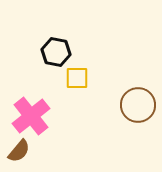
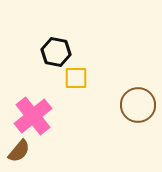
yellow square: moved 1 px left
pink cross: moved 2 px right
